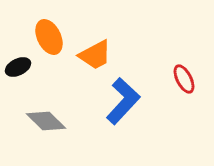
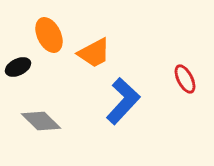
orange ellipse: moved 2 px up
orange trapezoid: moved 1 px left, 2 px up
red ellipse: moved 1 px right
gray diamond: moved 5 px left
